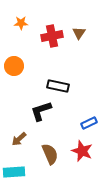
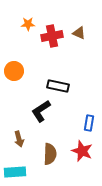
orange star: moved 7 px right, 1 px down
brown triangle: rotated 40 degrees counterclockwise
orange circle: moved 5 px down
black L-shape: rotated 15 degrees counterclockwise
blue rectangle: rotated 56 degrees counterclockwise
brown arrow: rotated 63 degrees counterclockwise
brown semicircle: rotated 25 degrees clockwise
cyan rectangle: moved 1 px right
